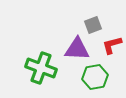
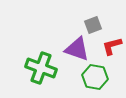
red L-shape: moved 1 px down
purple triangle: rotated 16 degrees clockwise
green hexagon: rotated 20 degrees clockwise
